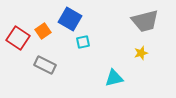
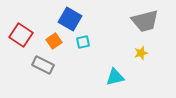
orange square: moved 11 px right, 10 px down
red square: moved 3 px right, 3 px up
gray rectangle: moved 2 px left
cyan triangle: moved 1 px right, 1 px up
